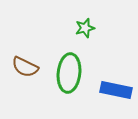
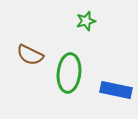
green star: moved 1 px right, 7 px up
brown semicircle: moved 5 px right, 12 px up
